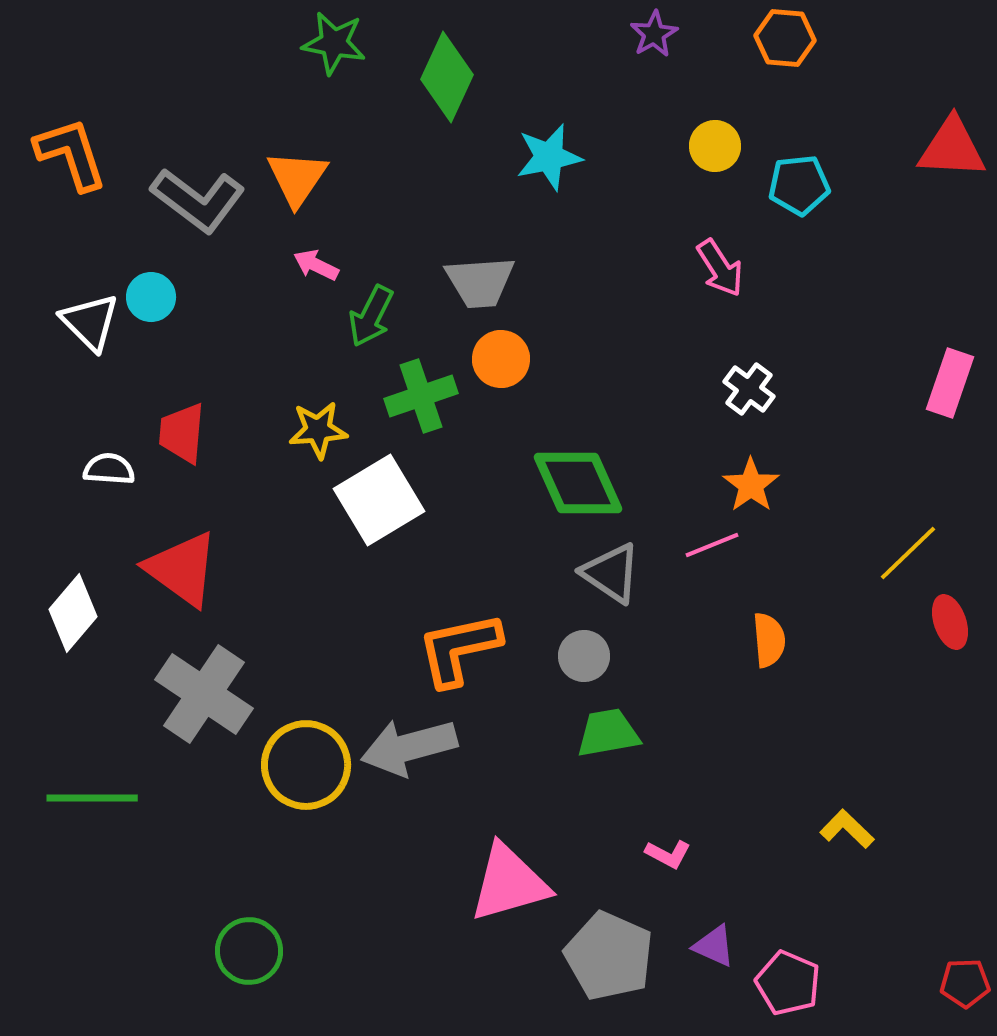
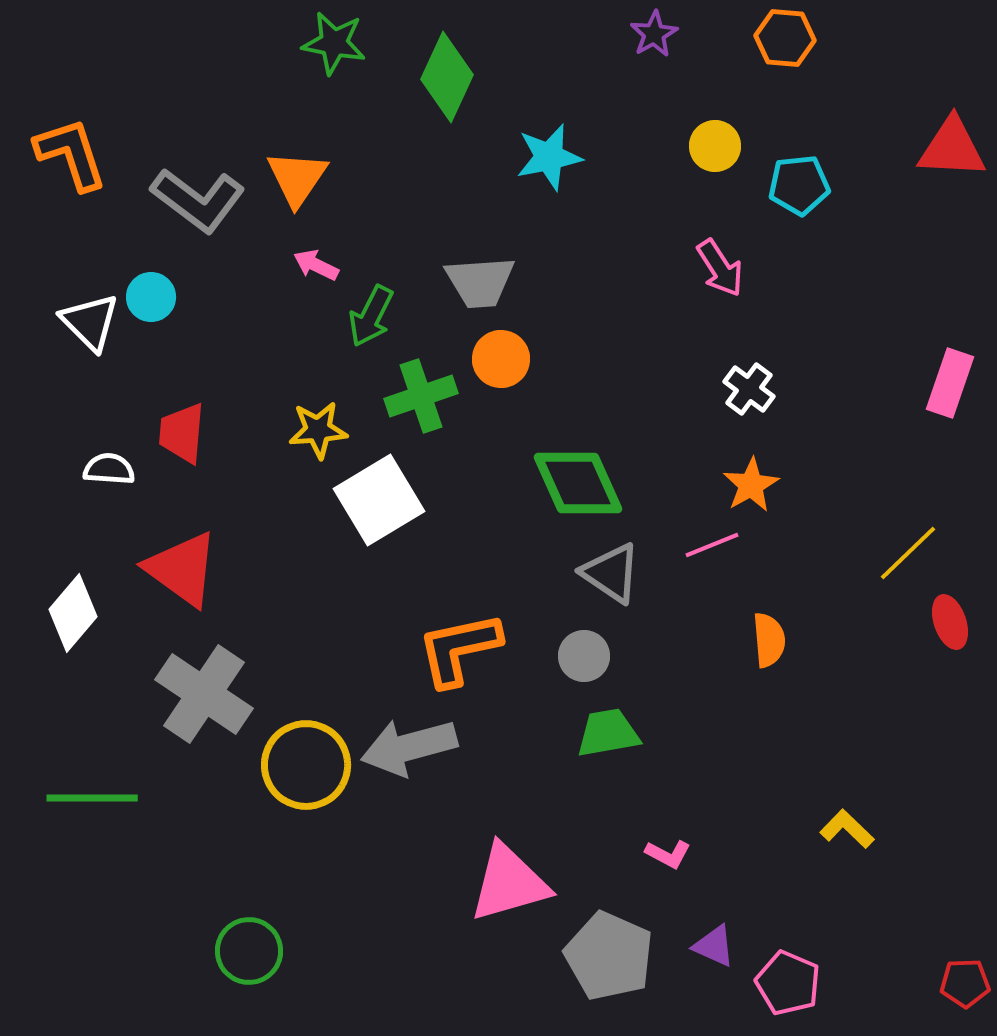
orange star at (751, 485): rotated 6 degrees clockwise
